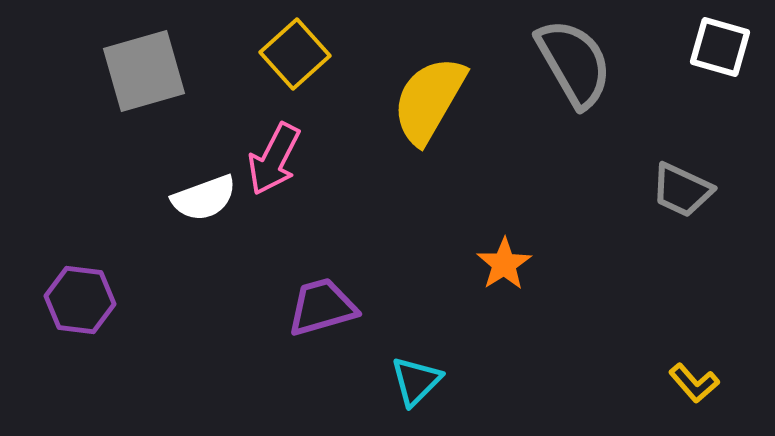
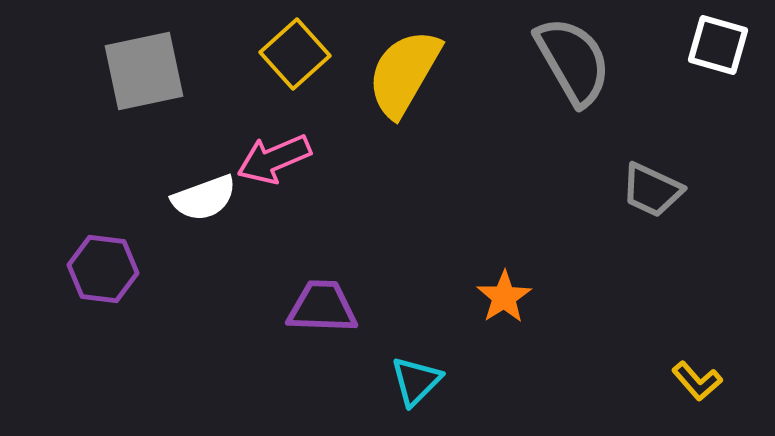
white square: moved 2 px left, 2 px up
gray semicircle: moved 1 px left, 2 px up
gray square: rotated 4 degrees clockwise
yellow semicircle: moved 25 px left, 27 px up
pink arrow: rotated 40 degrees clockwise
gray trapezoid: moved 30 px left
orange star: moved 33 px down
purple hexagon: moved 23 px right, 31 px up
purple trapezoid: rotated 18 degrees clockwise
yellow L-shape: moved 3 px right, 2 px up
